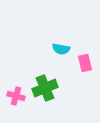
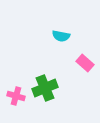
cyan semicircle: moved 13 px up
pink rectangle: rotated 36 degrees counterclockwise
